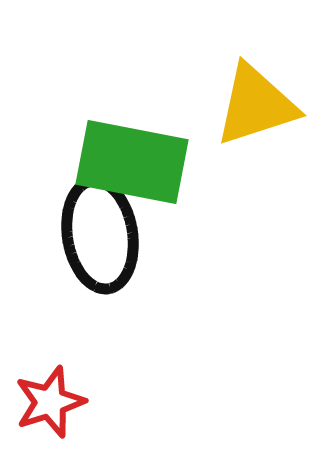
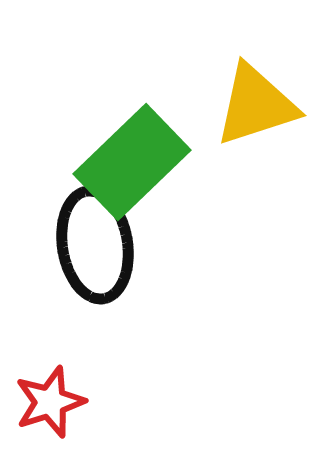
green rectangle: rotated 55 degrees counterclockwise
black ellipse: moved 5 px left, 10 px down
